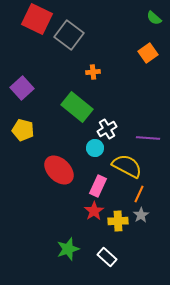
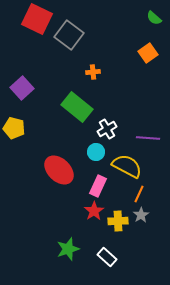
yellow pentagon: moved 9 px left, 2 px up
cyan circle: moved 1 px right, 4 px down
